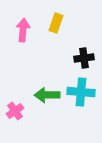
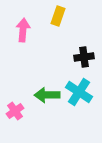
yellow rectangle: moved 2 px right, 7 px up
black cross: moved 1 px up
cyan cross: moved 2 px left; rotated 28 degrees clockwise
